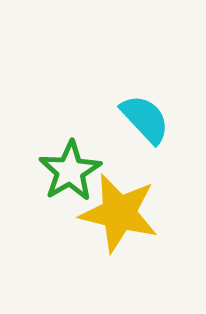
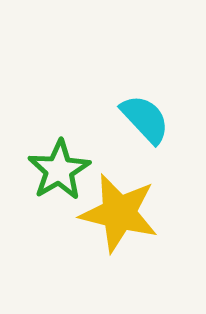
green star: moved 11 px left, 1 px up
